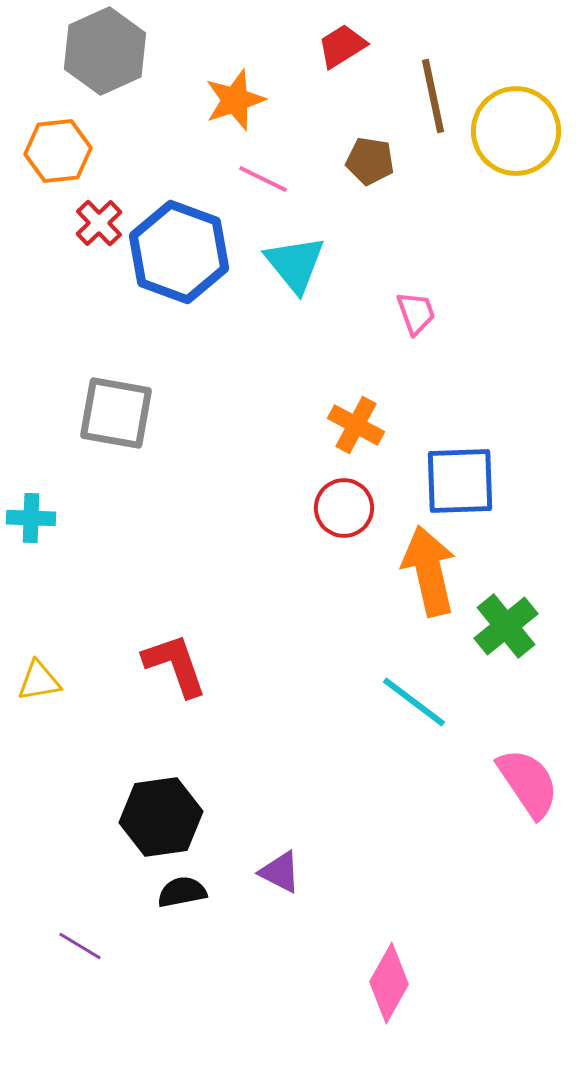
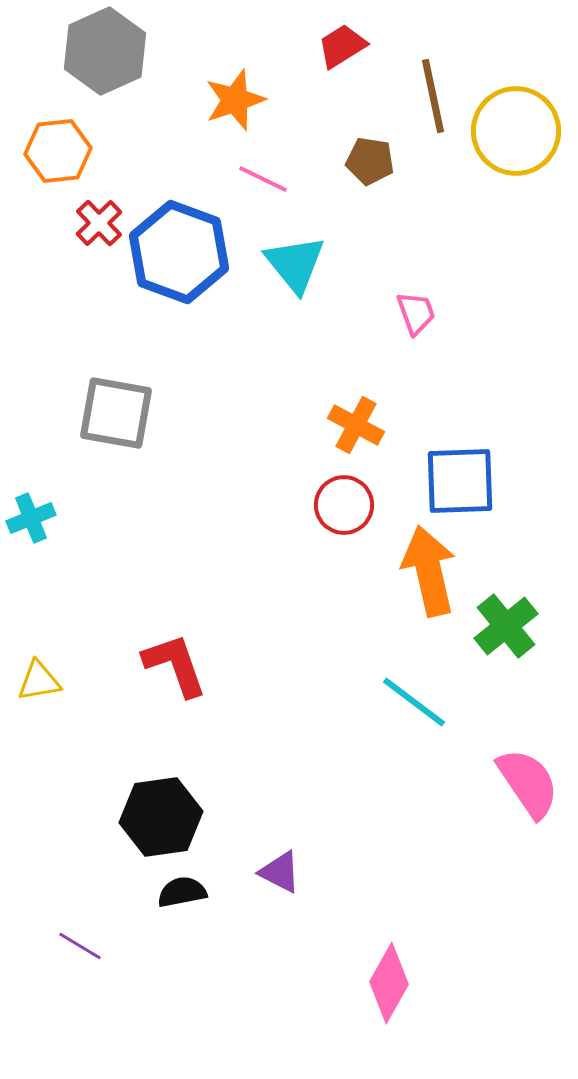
red circle: moved 3 px up
cyan cross: rotated 24 degrees counterclockwise
